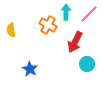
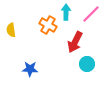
pink line: moved 2 px right
blue star: rotated 28 degrees counterclockwise
